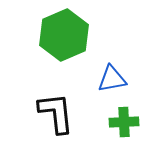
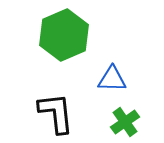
blue triangle: rotated 12 degrees clockwise
green cross: moved 1 px right; rotated 32 degrees counterclockwise
